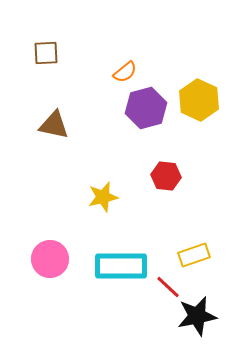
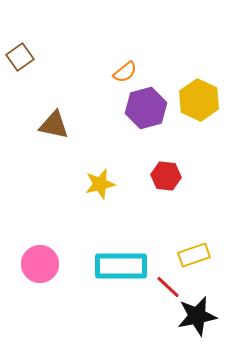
brown square: moved 26 px left, 4 px down; rotated 32 degrees counterclockwise
yellow star: moved 3 px left, 13 px up
pink circle: moved 10 px left, 5 px down
